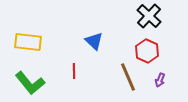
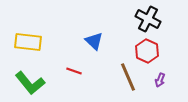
black cross: moved 1 px left, 3 px down; rotated 15 degrees counterclockwise
red line: rotated 70 degrees counterclockwise
